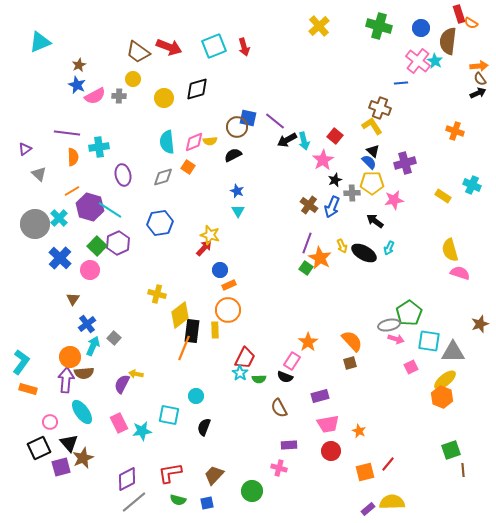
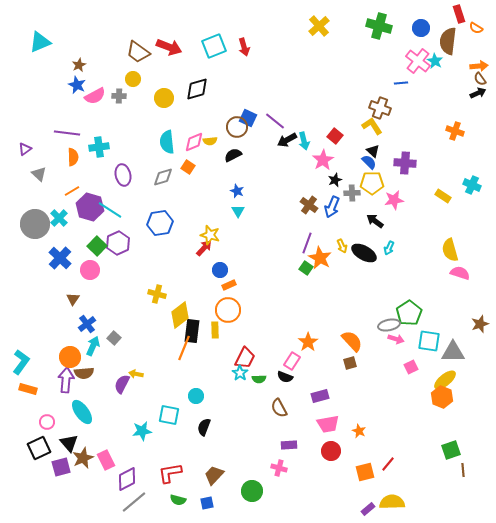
orange semicircle at (471, 23): moved 5 px right, 5 px down
blue square at (248, 118): rotated 12 degrees clockwise
purple cross at (405, 163): rotated 20 degrees clockwise
pink circle at (50, 422): moved 3 px left
pink rectangle at (119, 423): moved 13 px left, 37 px down
